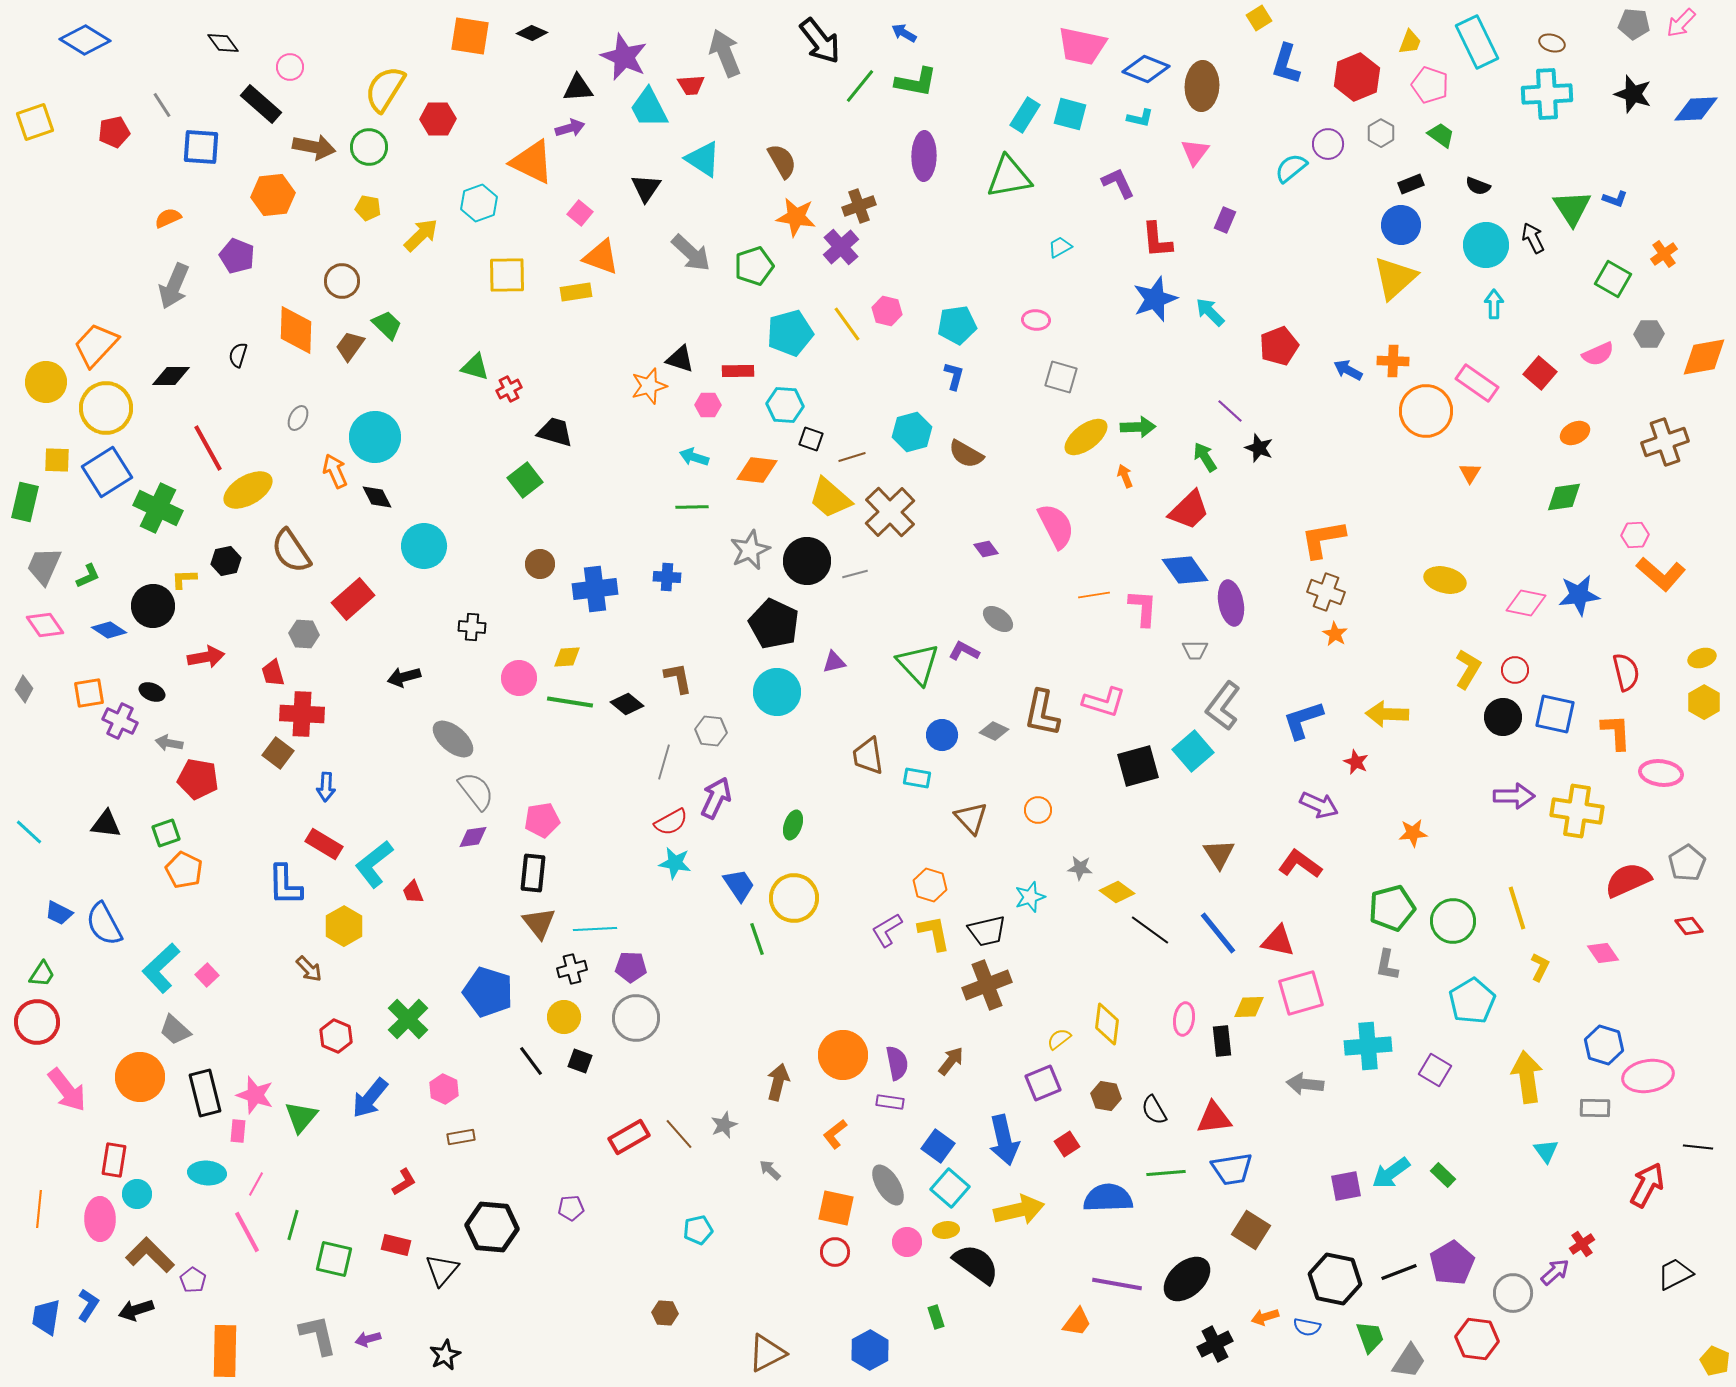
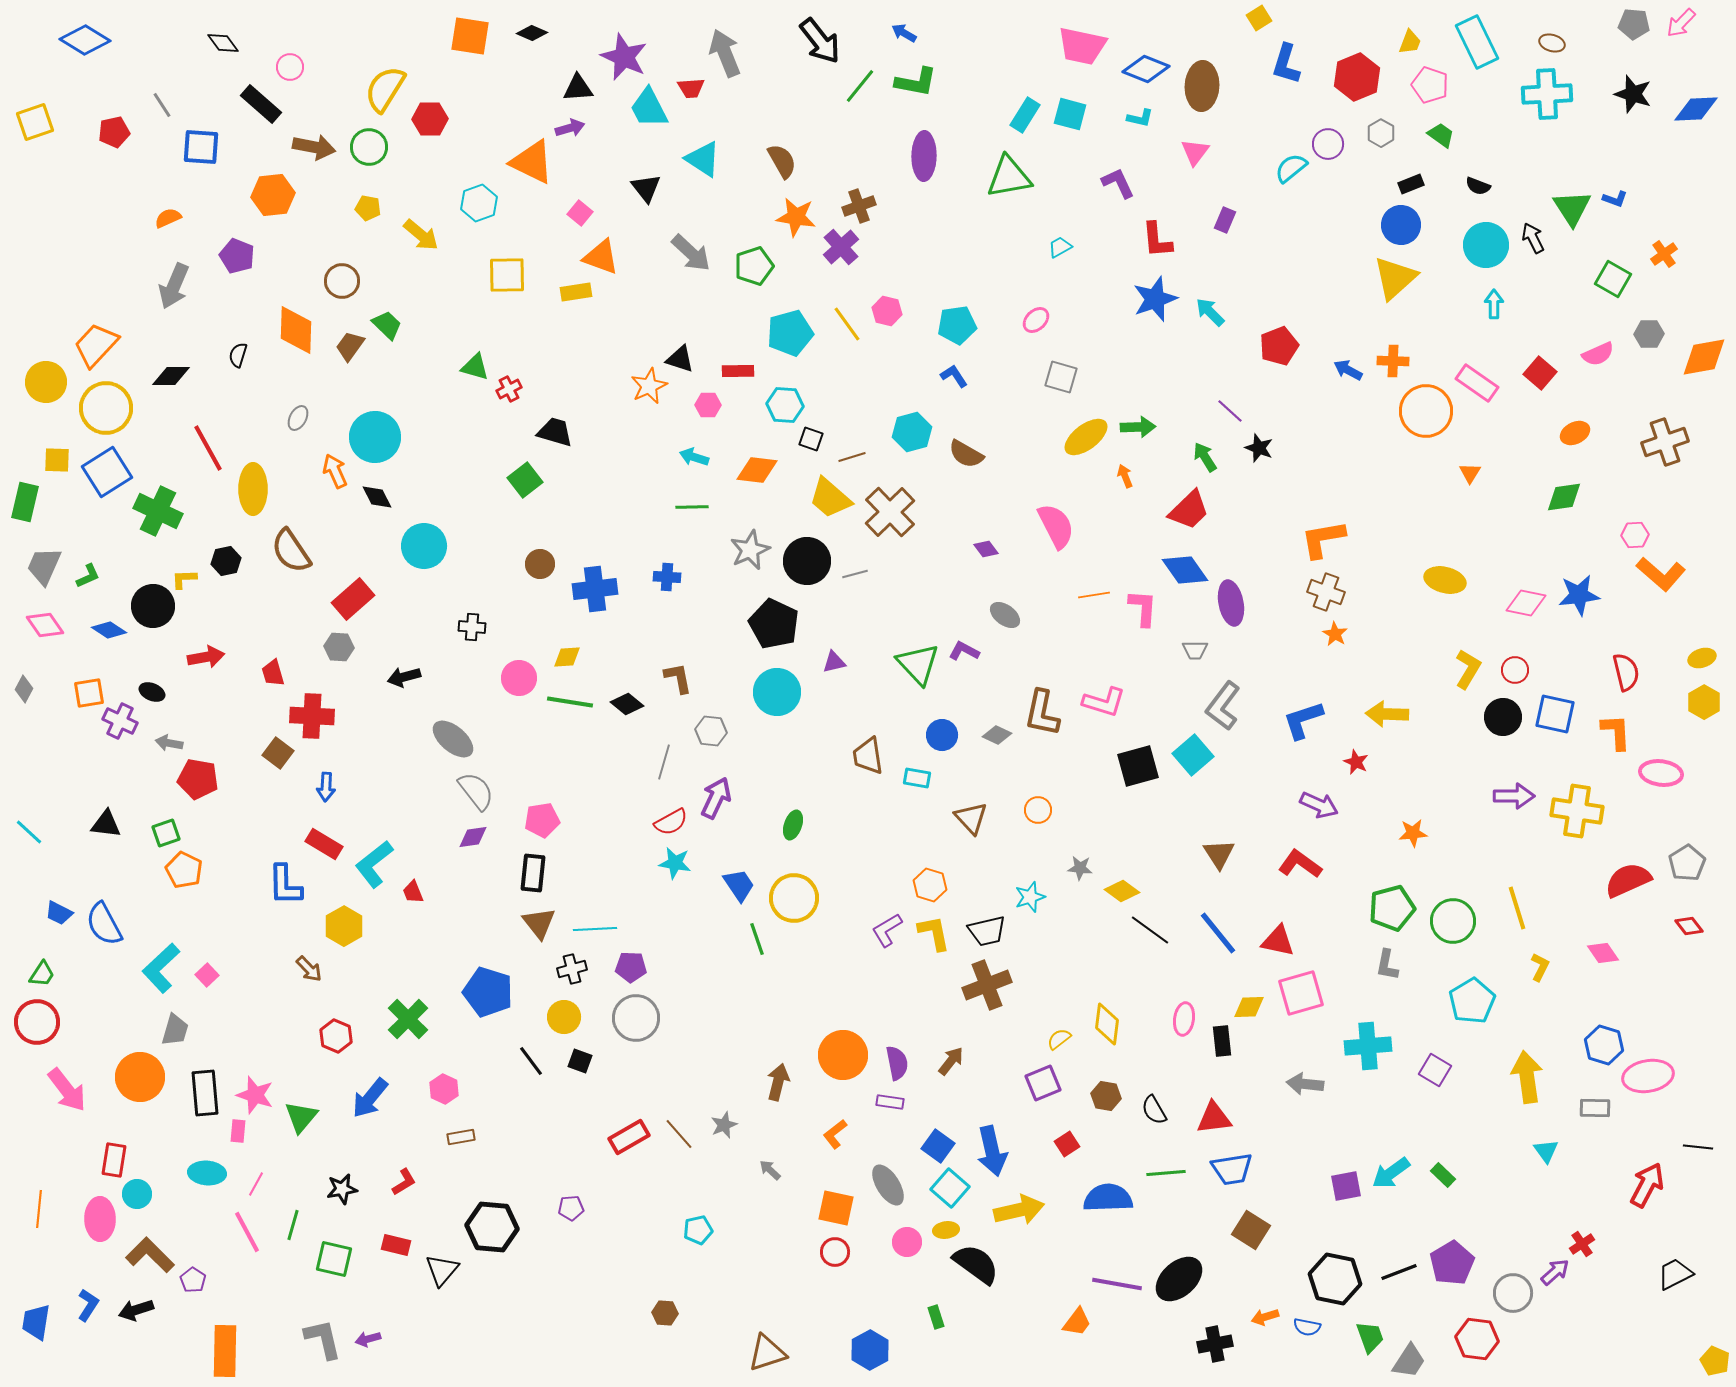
red trapezoid at (691, 85): moved 3 px down
red hexagon at (438, 119): moved 8 px left
black triangle at (646, 188): rotated 12 degrees counterclockwise
yellow arrow at (421, 235): rotated 84 degrees clockwise
pink ellipse at (1036, 320): rotated 48 degrees counterclockwise
blue L-shape at (954, 376): rotated 48 degrees counterclockwise
orange star at (649, 386): rotated 9 degrees counterclockwise
yellow ellipse at (248, 490): moved 5 px right, 1 px up; rotated 60 degrees counterclockwise
green cross at (158, 508): moved 3 px down
gray ellipse at (998, 619): moved 7 px right, 4 px up
gray hexagon at (304, 634): moved 35 px right, 13 px down
red cross at (302, 714): moved 10 px right, 2 px down
gray diamond at (994, 731): moved 3 px right, 4 px down
cyan square at (1193, 751): moved 4 px down
yellow diamond at (1117, 892): moved 5 px right, 1 px up
gray trapezoid at (175, 1030): rotated 116 degrees counterclockwise
black rectangle at (205, 1093): rotated 9 degrees clockwise
blue arrow at (1004, 1140): moved 12 px left, 11 px down
black ellipse at (1187, 1279): moved 8 px left
blue trapezoid at (46, 1317): moved 10 px left, 5 px down
gray L-shape at (318, 1335): moved 5 px right, 4 px down
black cross at (1215, 1344): rotated 16 degrees clockwise
brown triangle at (767, 1353): rotated 9 degrees clockwise
black star at (445, 1355): moved 103 px left, 166 px up; rotated 16 degrees clockwise
